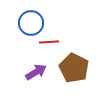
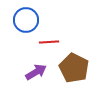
blue circle: moved 5 px left, 3 px up
